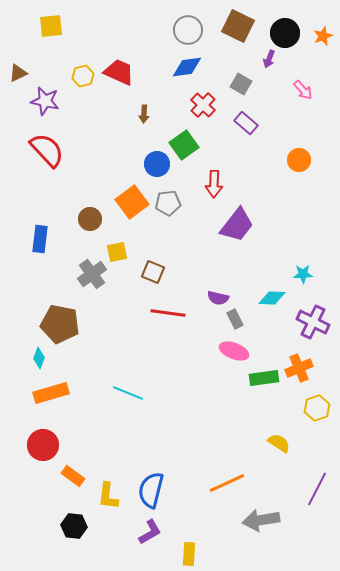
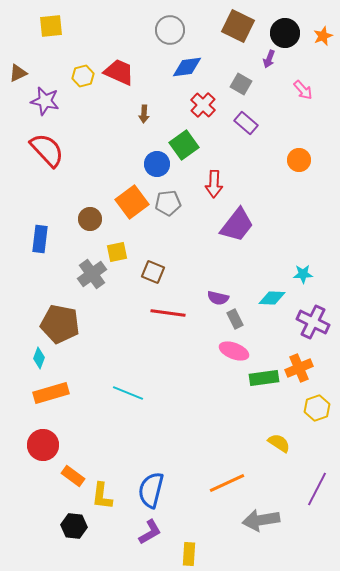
gray circle at (188, 30): moved 18 px left
yellow L-shape at (108, 496): moved 6 px left
